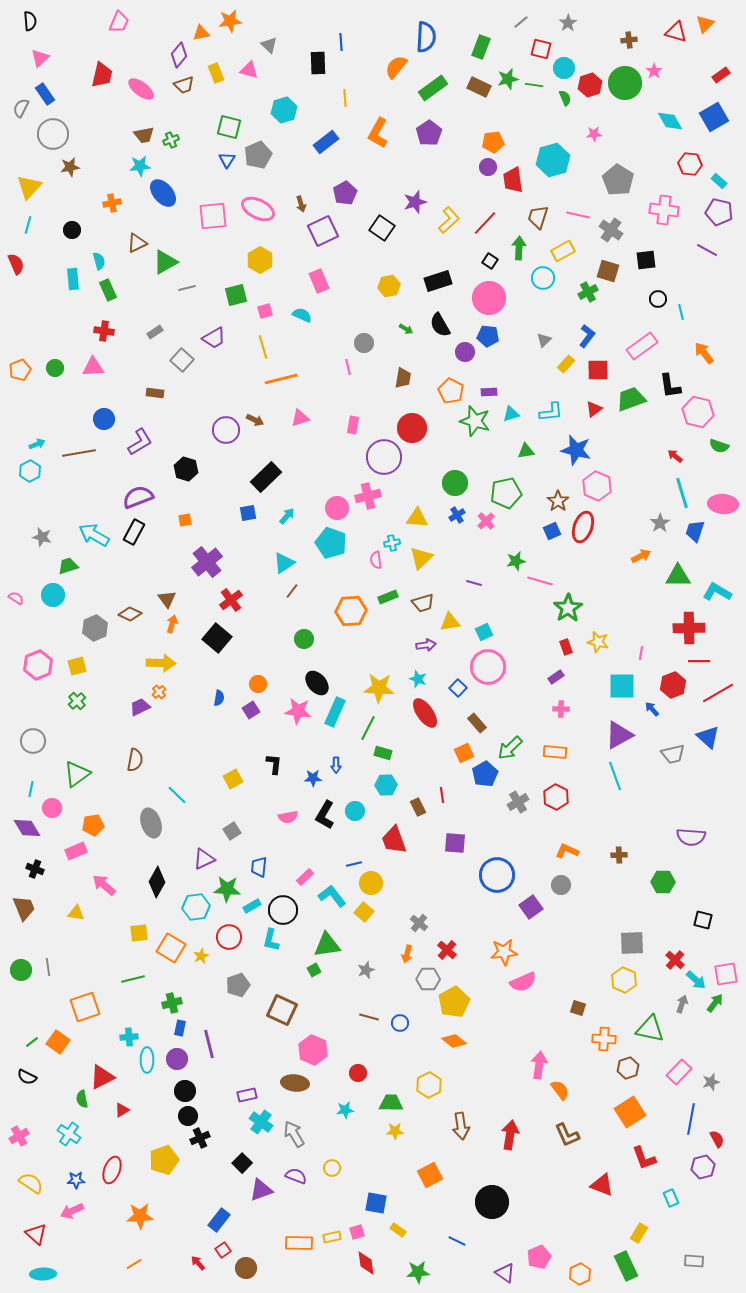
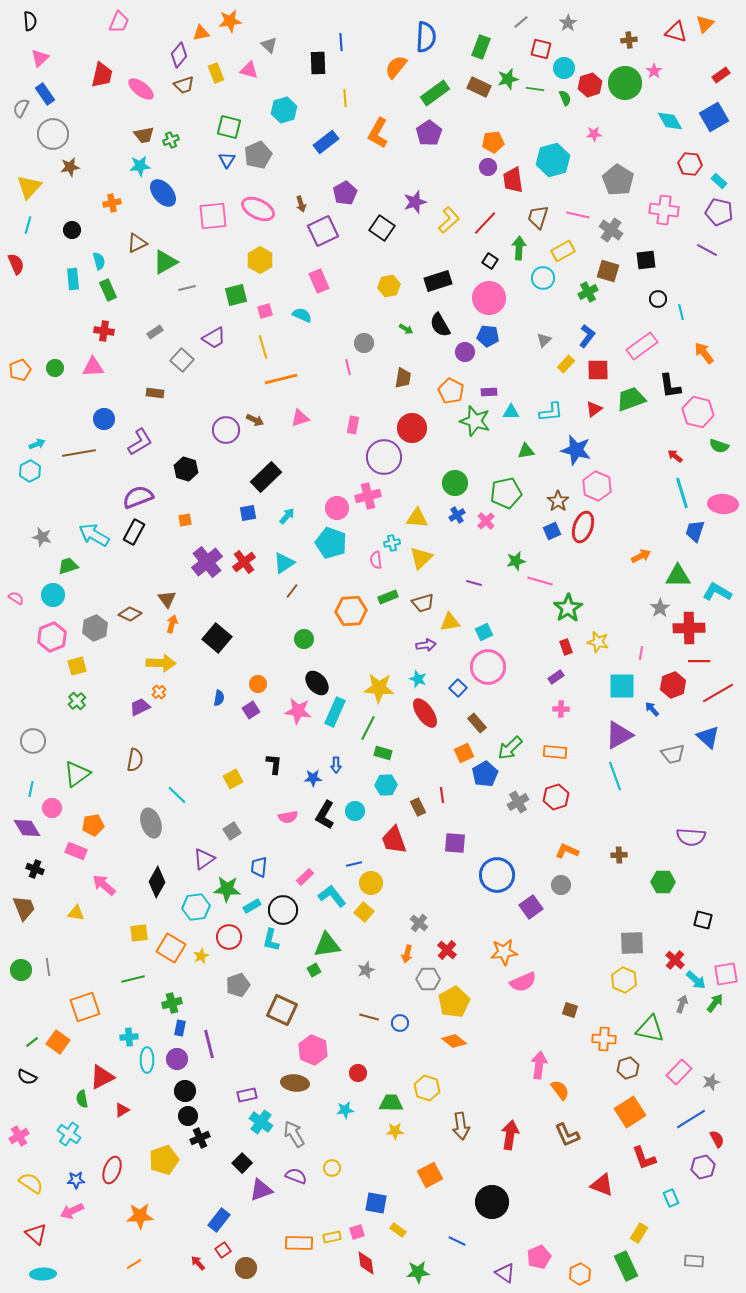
green line at (534, 85): moved 1 px right, 4 px down
green rectangle at (433, 88): moved 2 px right, 5 px down
cyan triangle at (511, 414): moved 2 px up; rotated 18 degrees clockwise
gray star at (660, 523): moved 85 px down
red cross at (231, 600): moved 13 px right, 38 px up
pink hexagon at (38, 665): moved 14 px right, 28 px up
red hexagon at (556, 797): rotated 15 degrees clockwise
pink rectangle at (76, 851): rotated 45 degrees clockwise
purple triangle at (204, 859): rotated 10 degrees counterclockwise
brown square at (578, 1008): moved 8 px left, 2 px down
yellow hexagon at (429, 1085): moved 2 px left, 3 px down; rotated 15 degrees counterclockwise
blue line at (691, 1119): rotated 48 degrees clockwise
